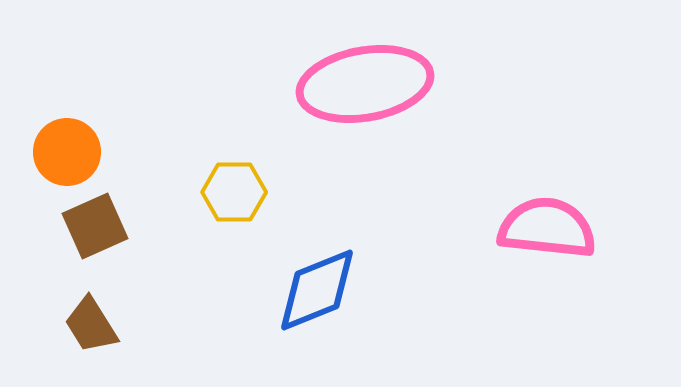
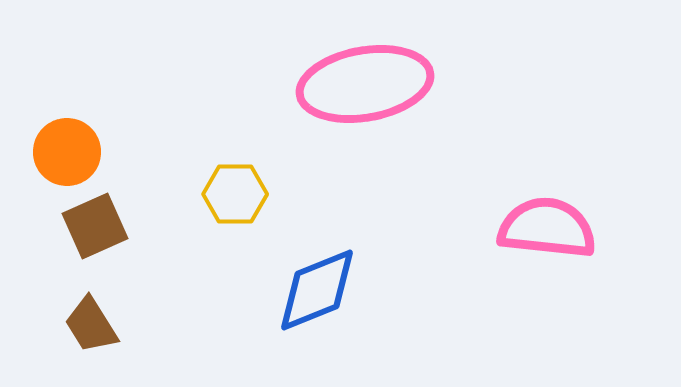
yellow hexagon: moved 1 px right, 2 px down
